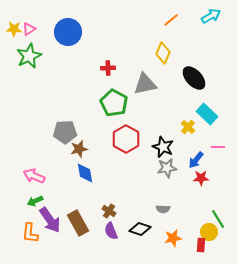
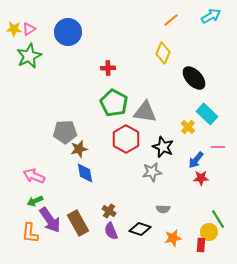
gray triangle: moved 28 px down; rotated 20 degrees clockwise
gray star: moved 15 px left, 4 px down
